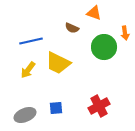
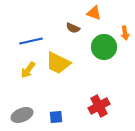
brown semicircle: moved 1 px right
blue square: moved 9 px down
gray ellipse: moved 3 px left
